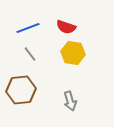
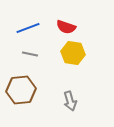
gray line: rotated 42 degrees counterclockwise
